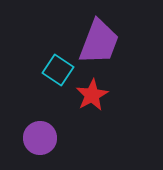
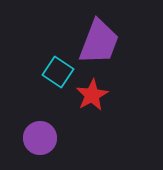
cyan square: moved 2 px down
